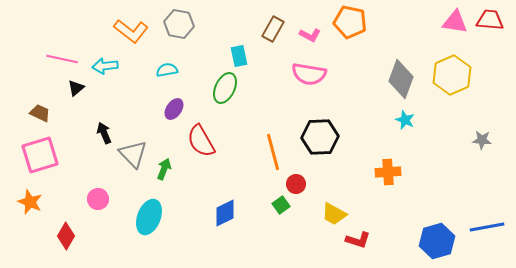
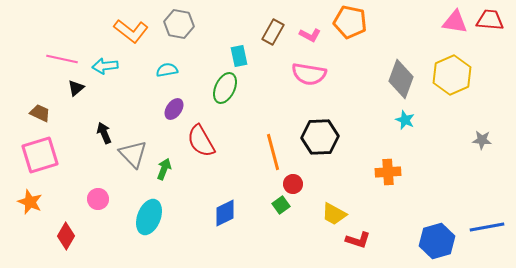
brown rectangle: moved 3 px down
red circle: moved 3 px left
